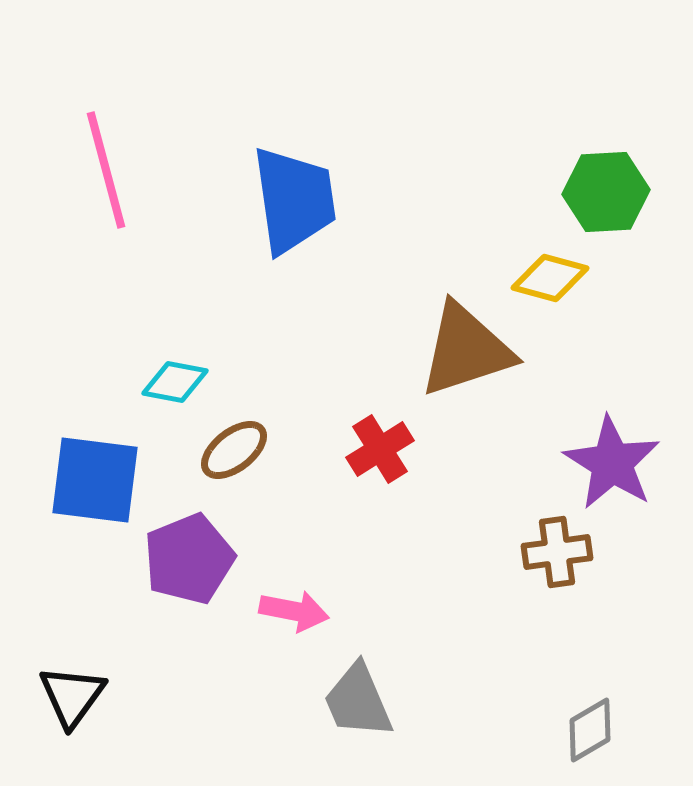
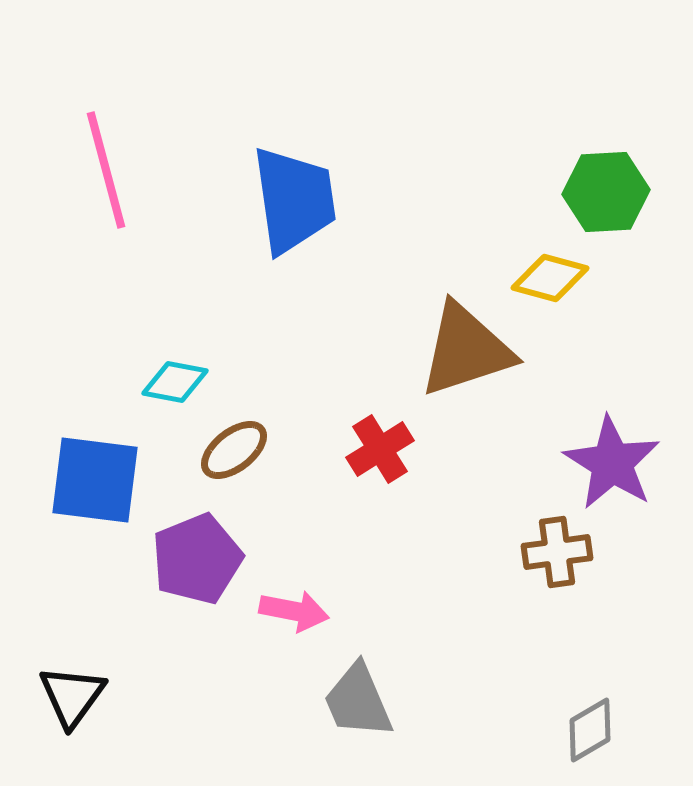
purple pentagon: moved 8 px right
